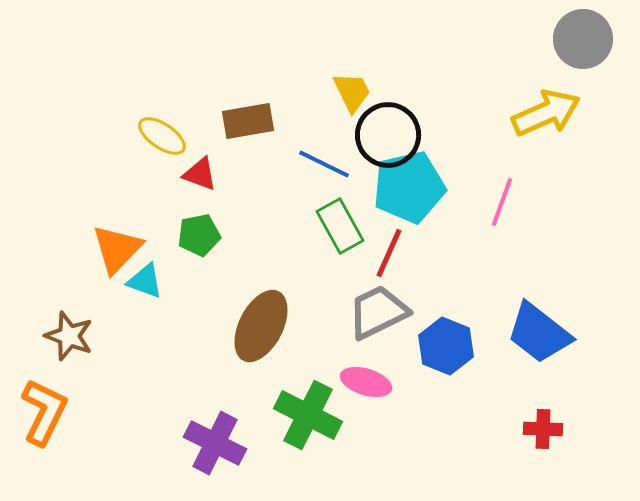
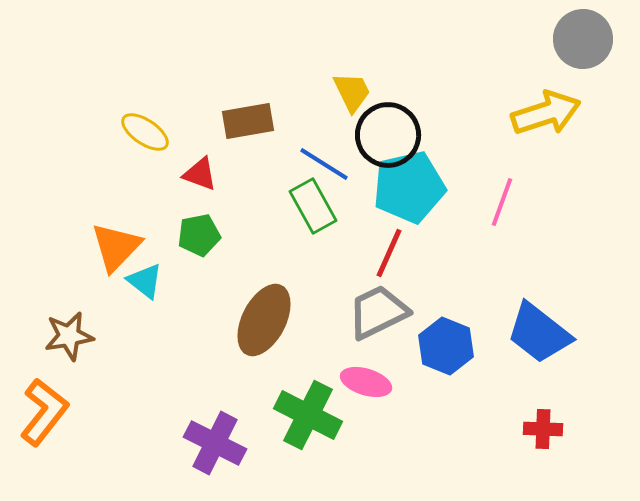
yellow arrow: rotated 6 degrees clockwise
yellow ellipse: moved 17 px left, 4 px up
blue line: rotated 6 degrees clockwise
green rectangle: moved 27 px left, 20 px up
orange triangle: moved 1 px left, 2 px up
cyan triangle: rotated 18 degrees clockwise
brown ellipse: moved 3 px right, 6 px up
brown star: rotated 30 degrees counterclockwise
orange L-shape: rotated 12 degrees clockwise
